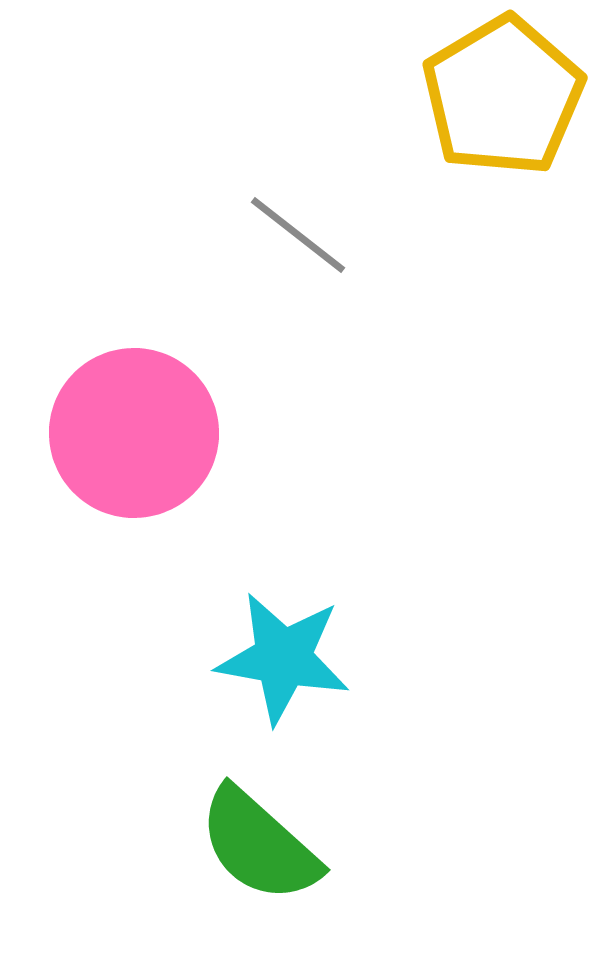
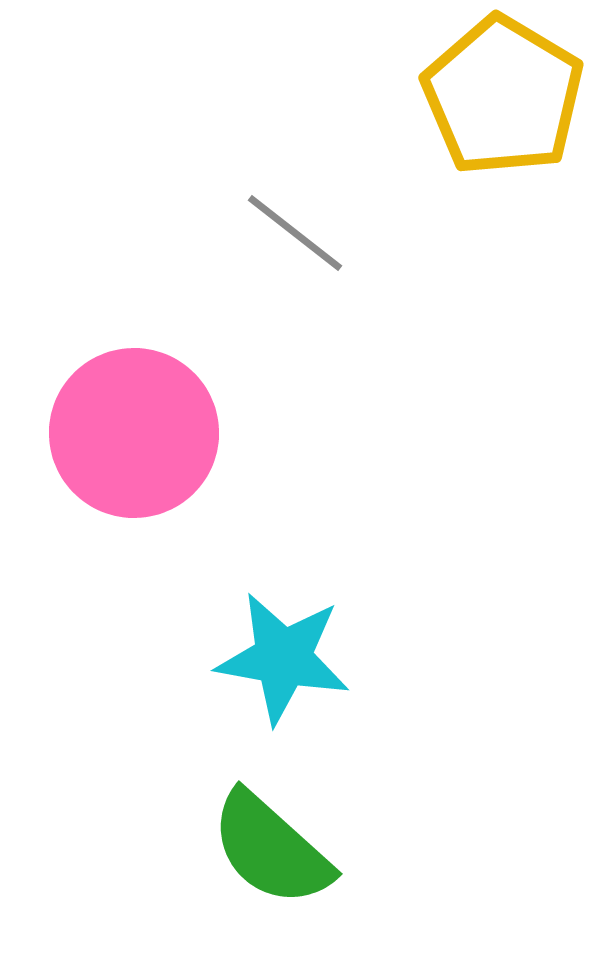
yellow pentagon: rotated 10 degrees counterclockwise
gray line: moved 3 px left, 2 px up
green semicircle: moved 12 px right, 4 px down
